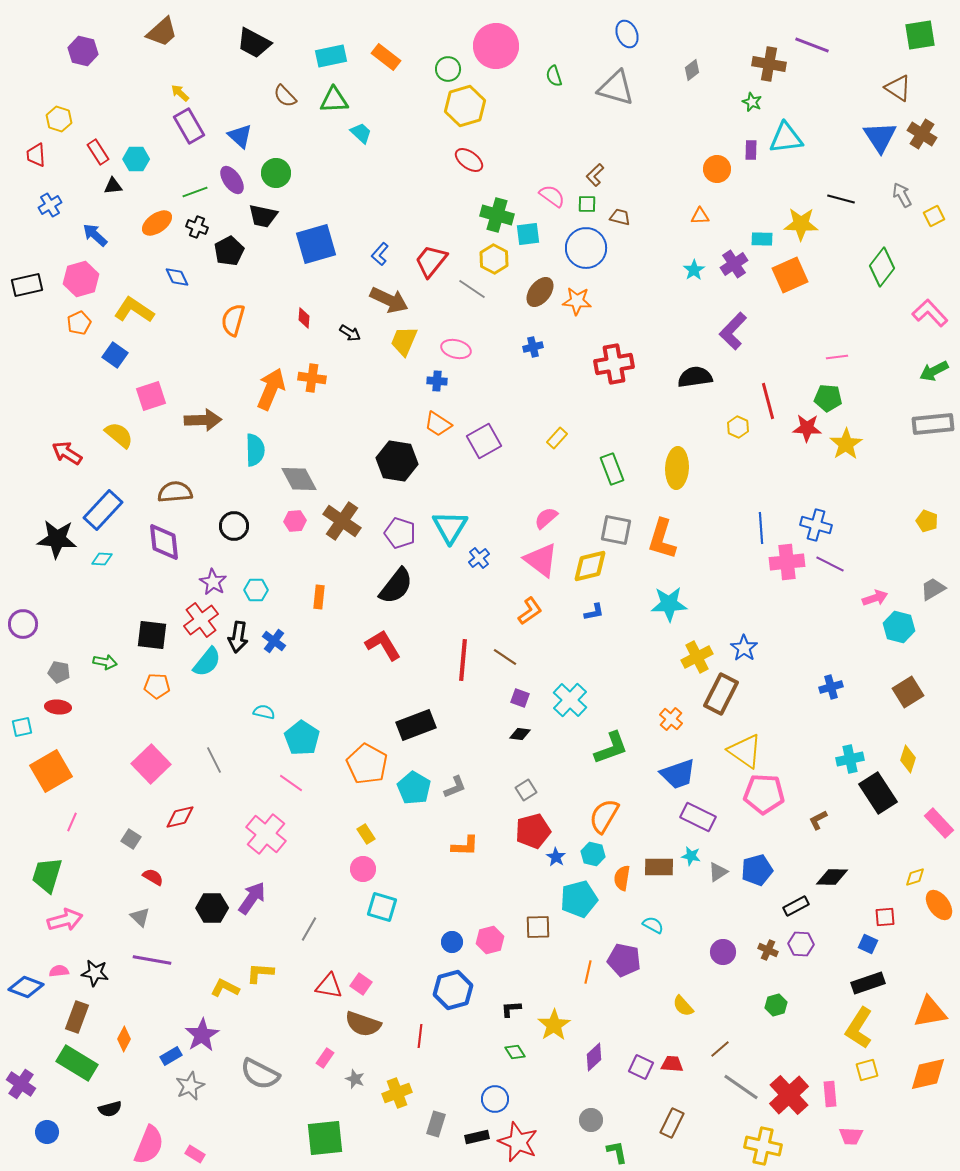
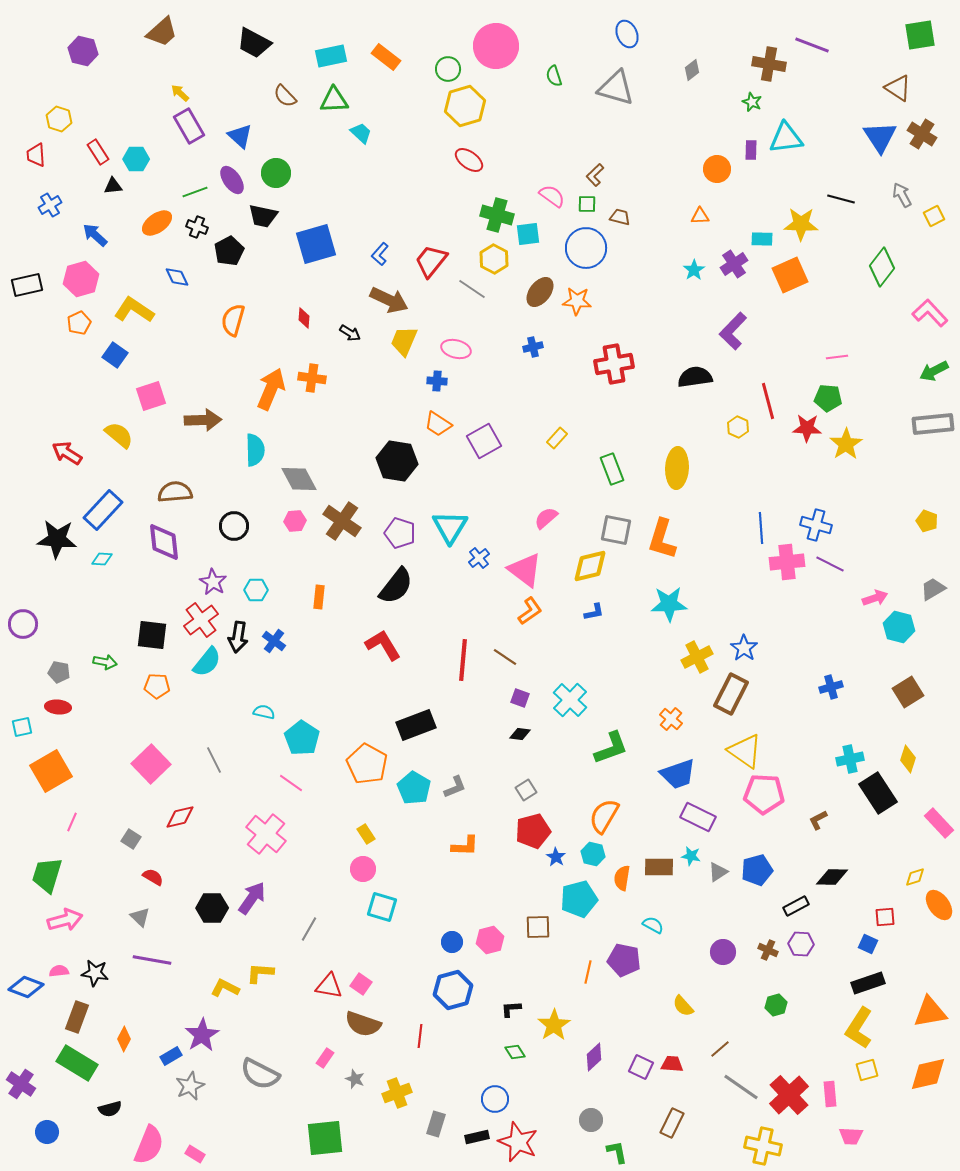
pink triangle at (541, 560): moved 16 px left, 10 px down
brown rectangle at (721, 694): moved 10 px right
